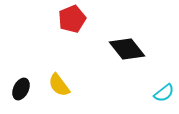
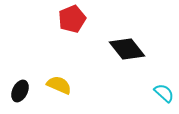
yellow semicircle: rotated 150 degrees clockwise
black ellipse: moved 1 px left, 2 px down
cyan semicircle: rotated 100 degrees counterclockwise
